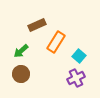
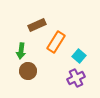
green arrow: rotated 42 degrees counterclockwise
brown circle: moved 7 px right, 3 px up
